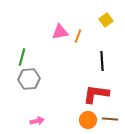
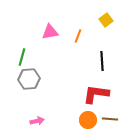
pink triangle: moved 10 px left
